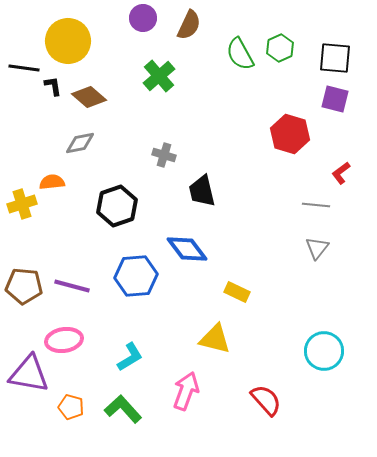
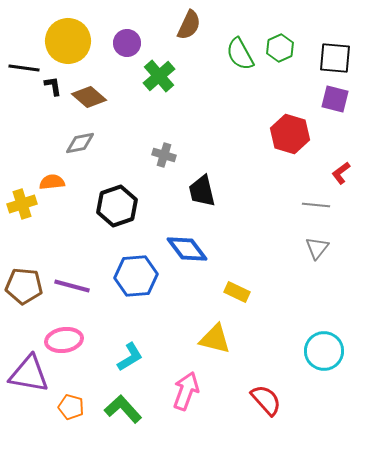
purple circle: moved 16 px left, 25 px down
